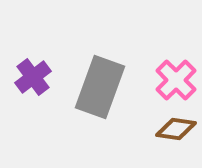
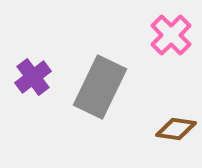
pink cross: moved 5 px left, 45 px up
gray rectangle: rotated 6 degrees clockwise
